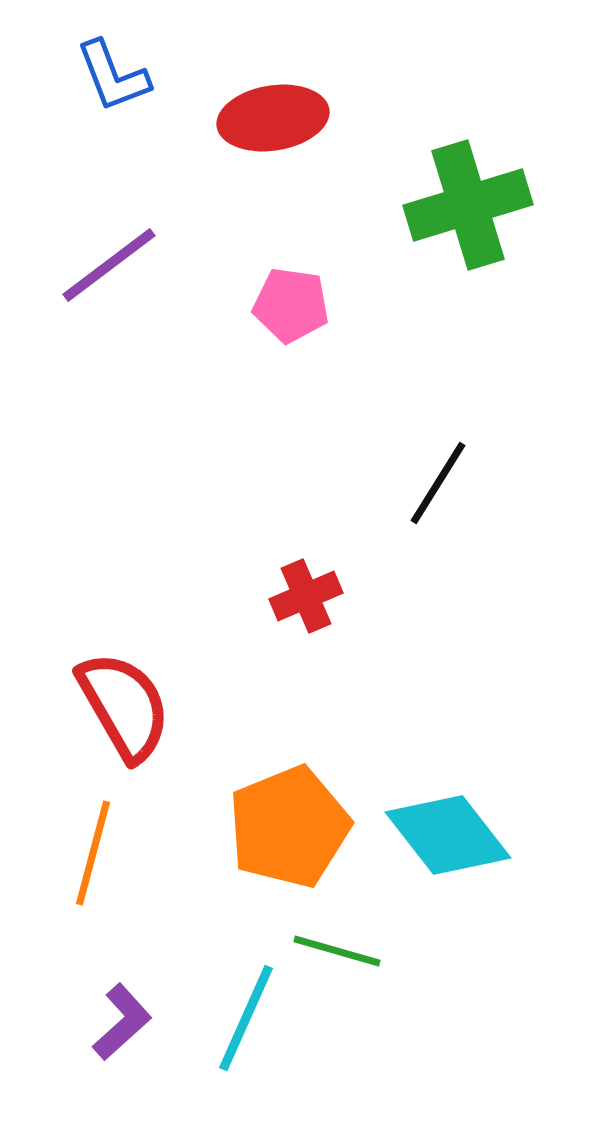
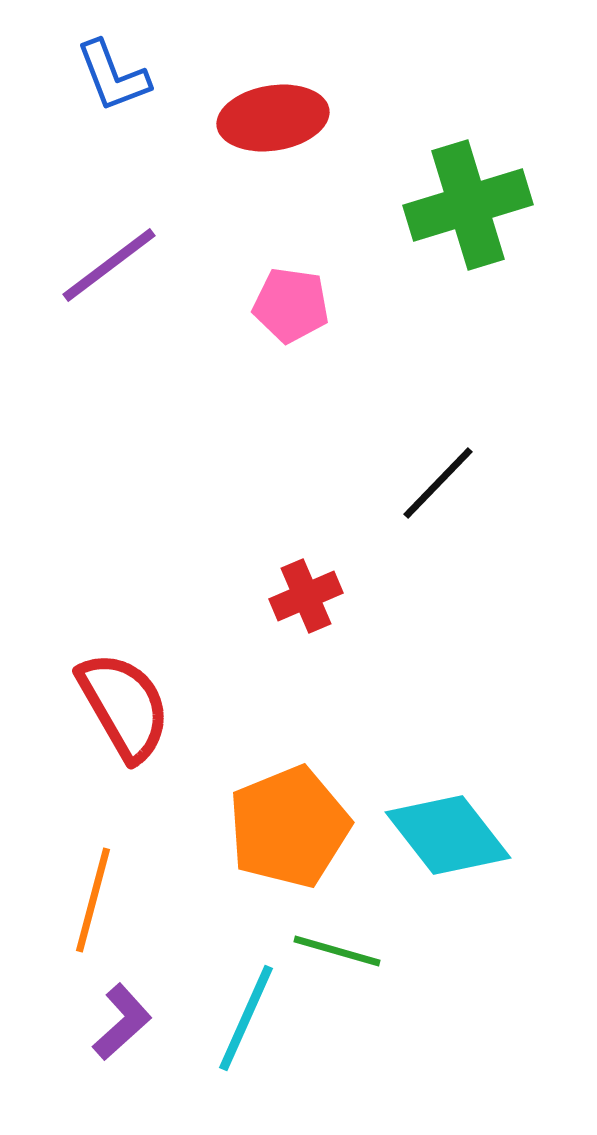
black line: rotated 12 degrees clockwise
orange line: moved 47 px down
